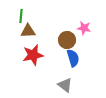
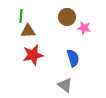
brown circle: moved 23 px up
